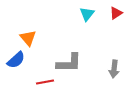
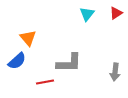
blue semicircle: moved 1 px right, 1 px down
gray arrow: moved 1 px right, 3 px down
